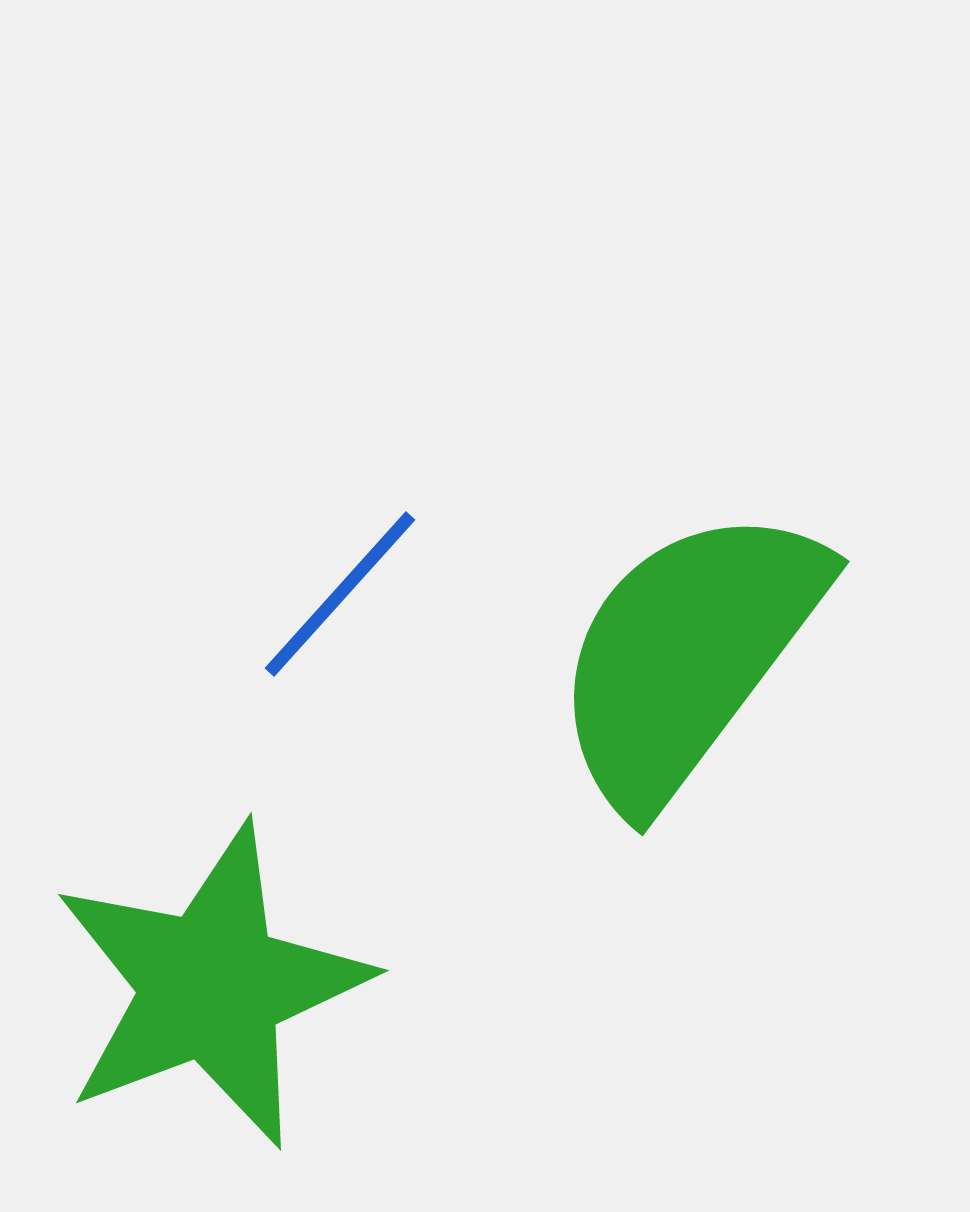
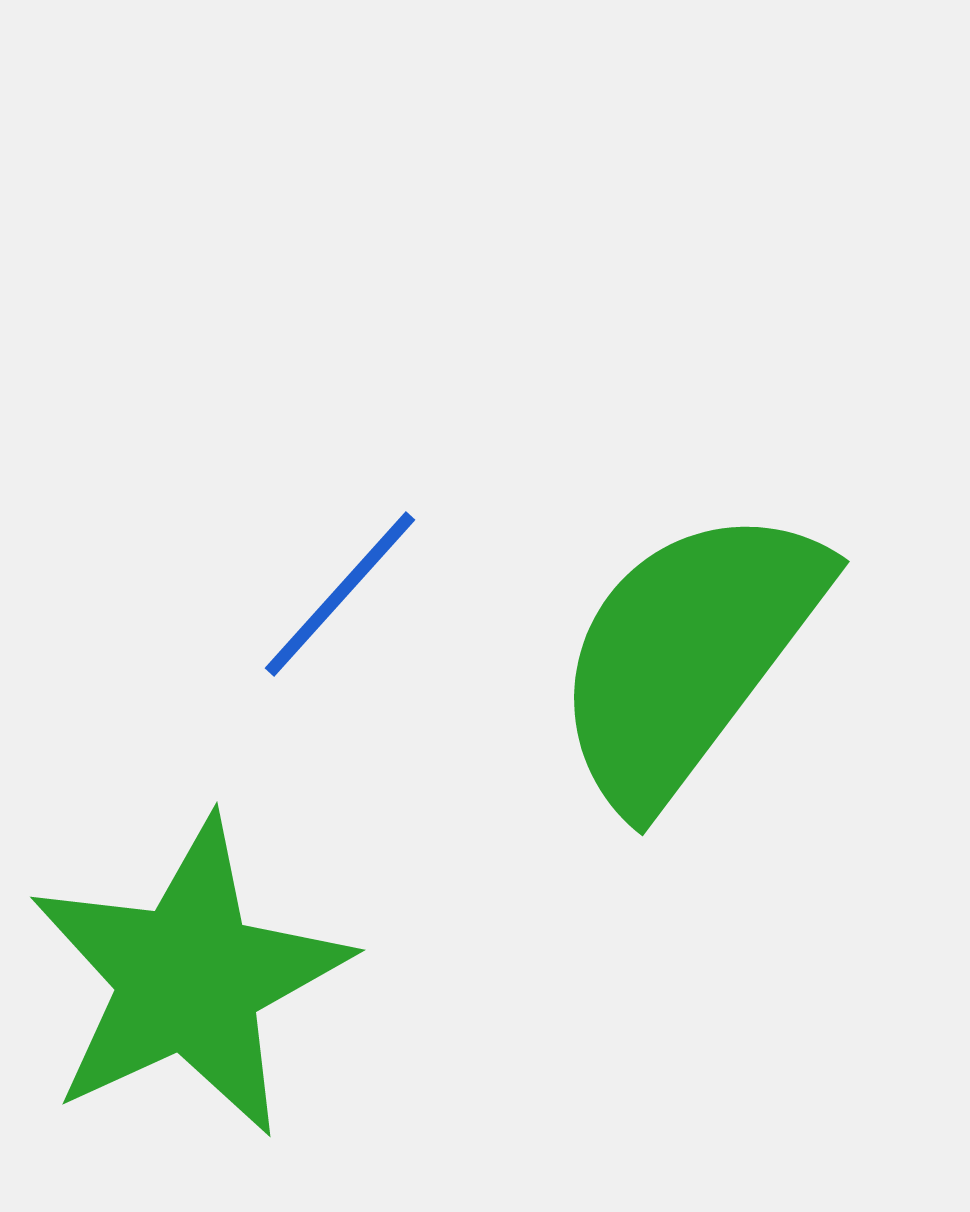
green star: moved 22 px left, 8 px up; rotated 4 degrees counterclockwise
